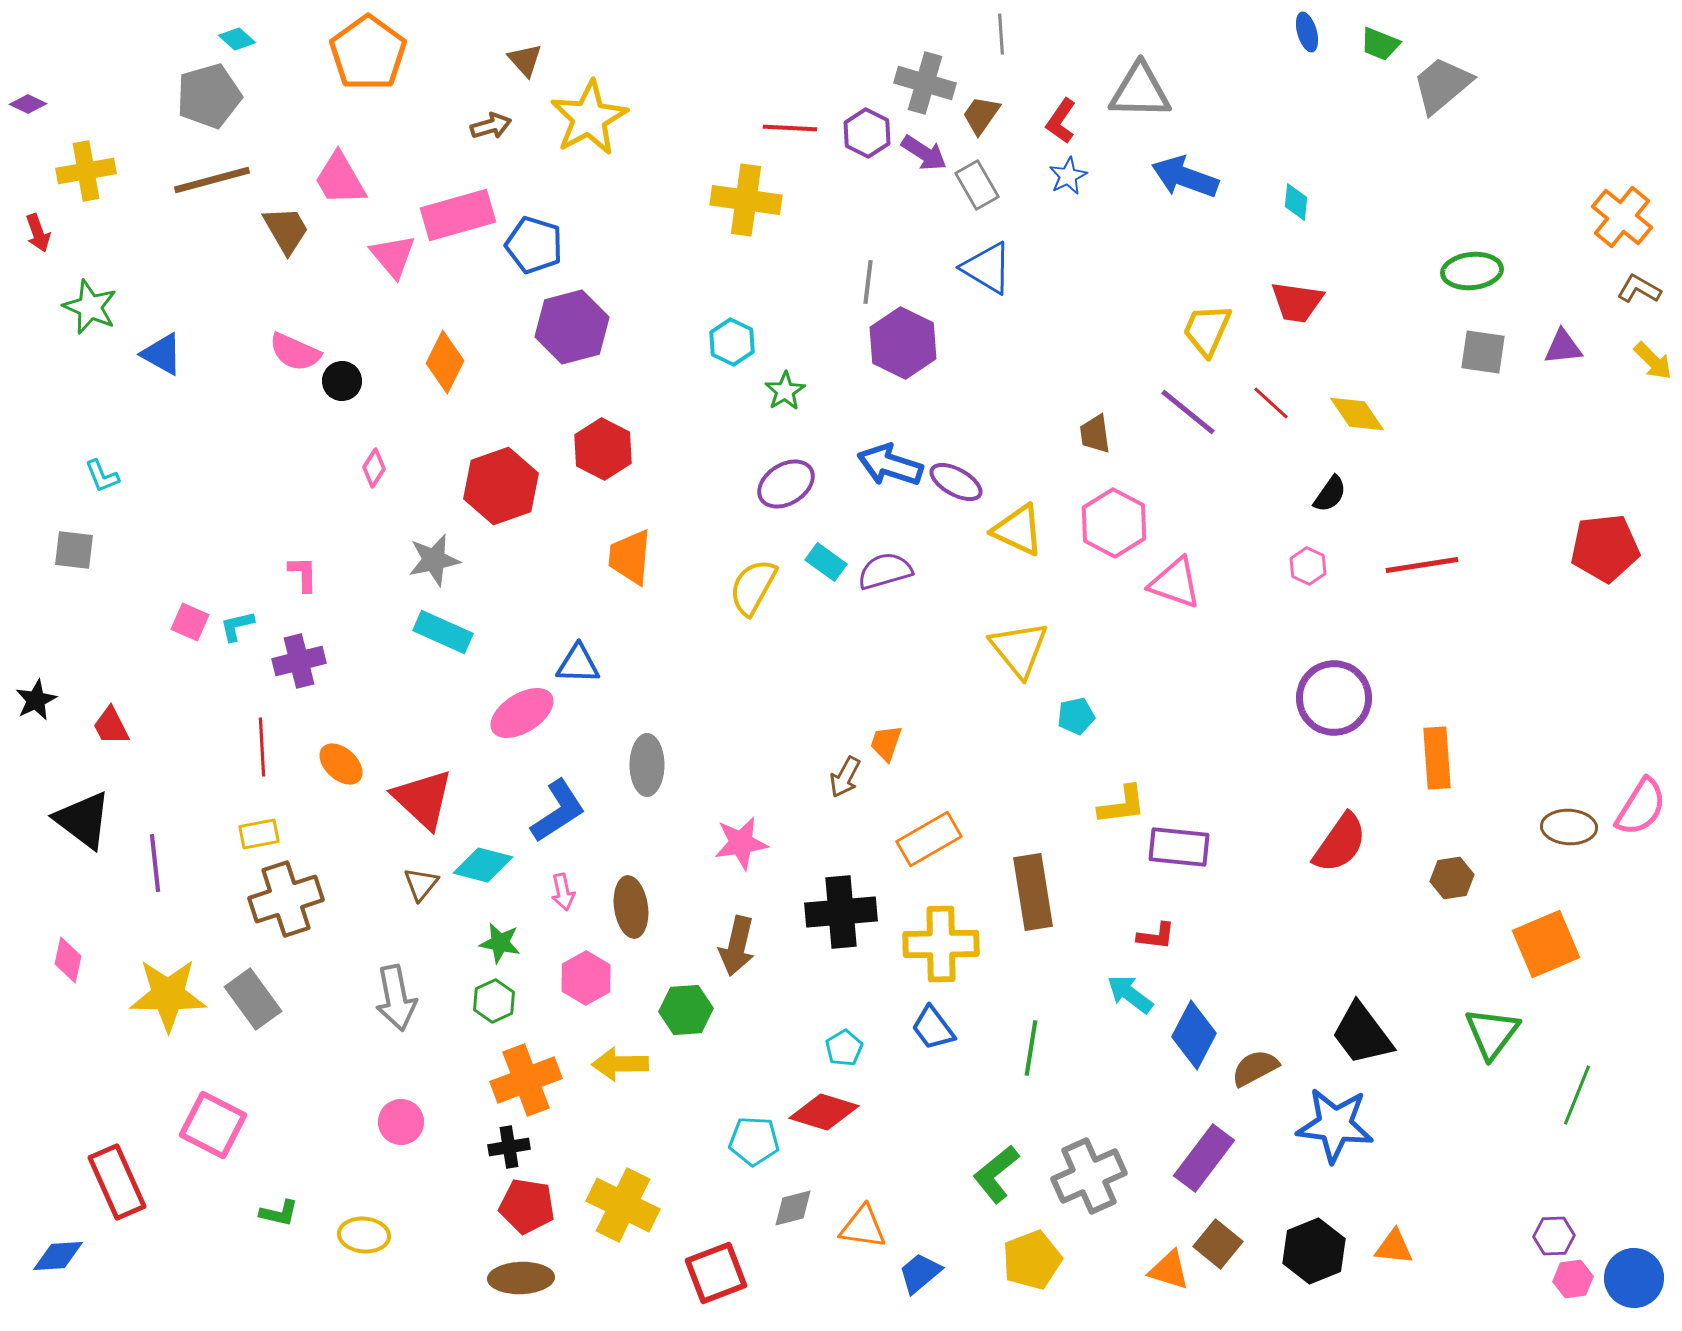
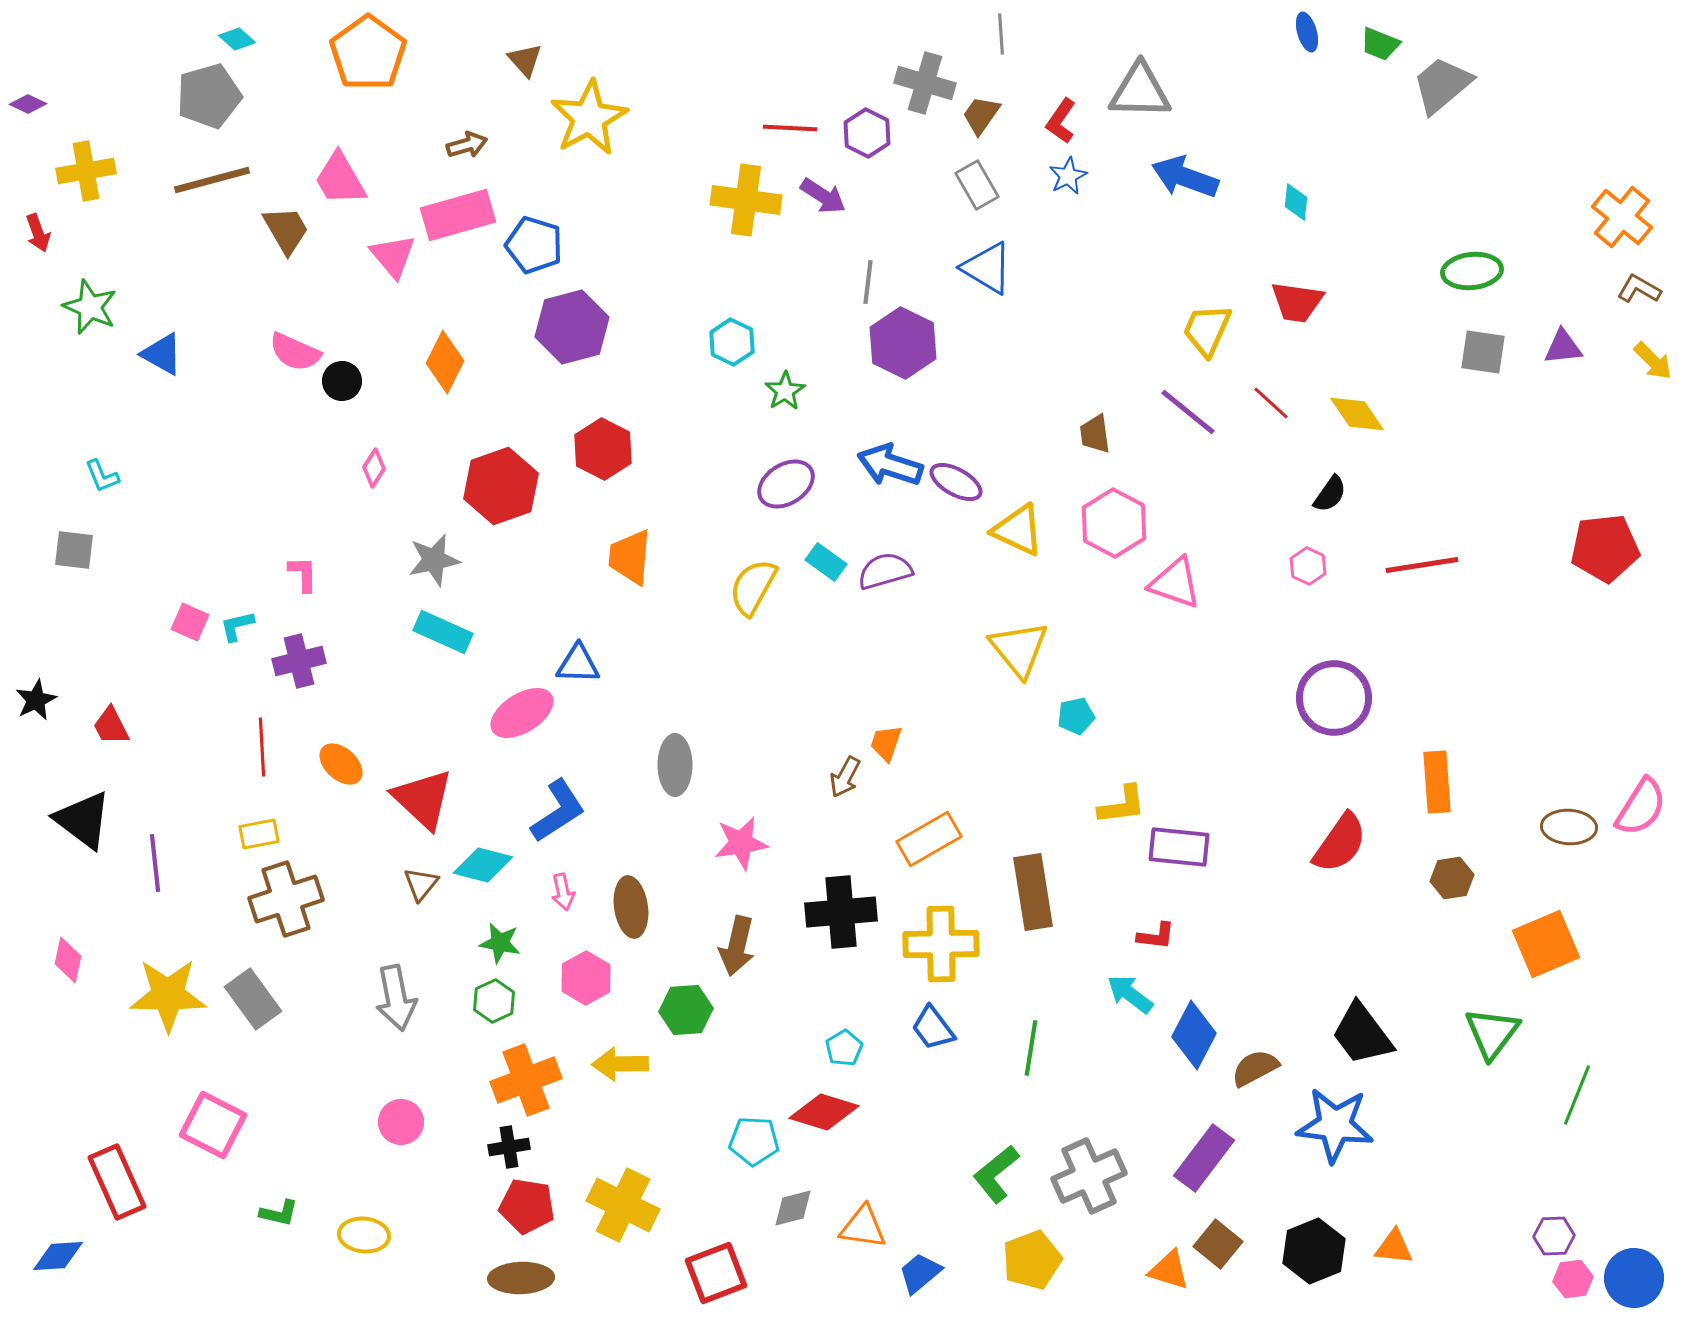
brown arrow at (491, 126): moved 24 px left, 19 px down
purple arrow at (924, 153): moved 101 px left, 43 px down
orange rectangle at (1437, 758): moved 24 px down
gray ellipse at (647, 765): moved 28 px right
